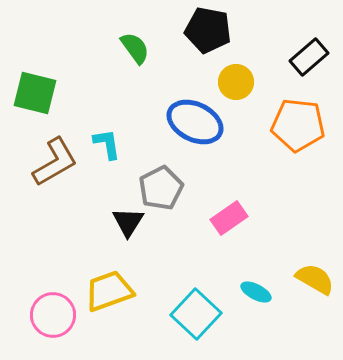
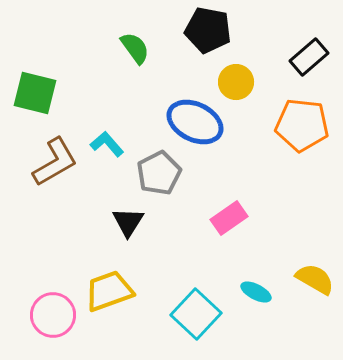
orange pentagon: moved 4 px right
cyan L-shape: rotated 32 degrees counterclockwise
gray pentagon: moved 2 px left, 15 px up
